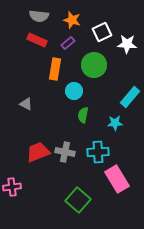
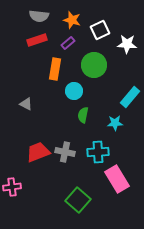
white square: moved 2 px left, 2 px up
red rectangle: rotated 42 degrees counterclockwise
